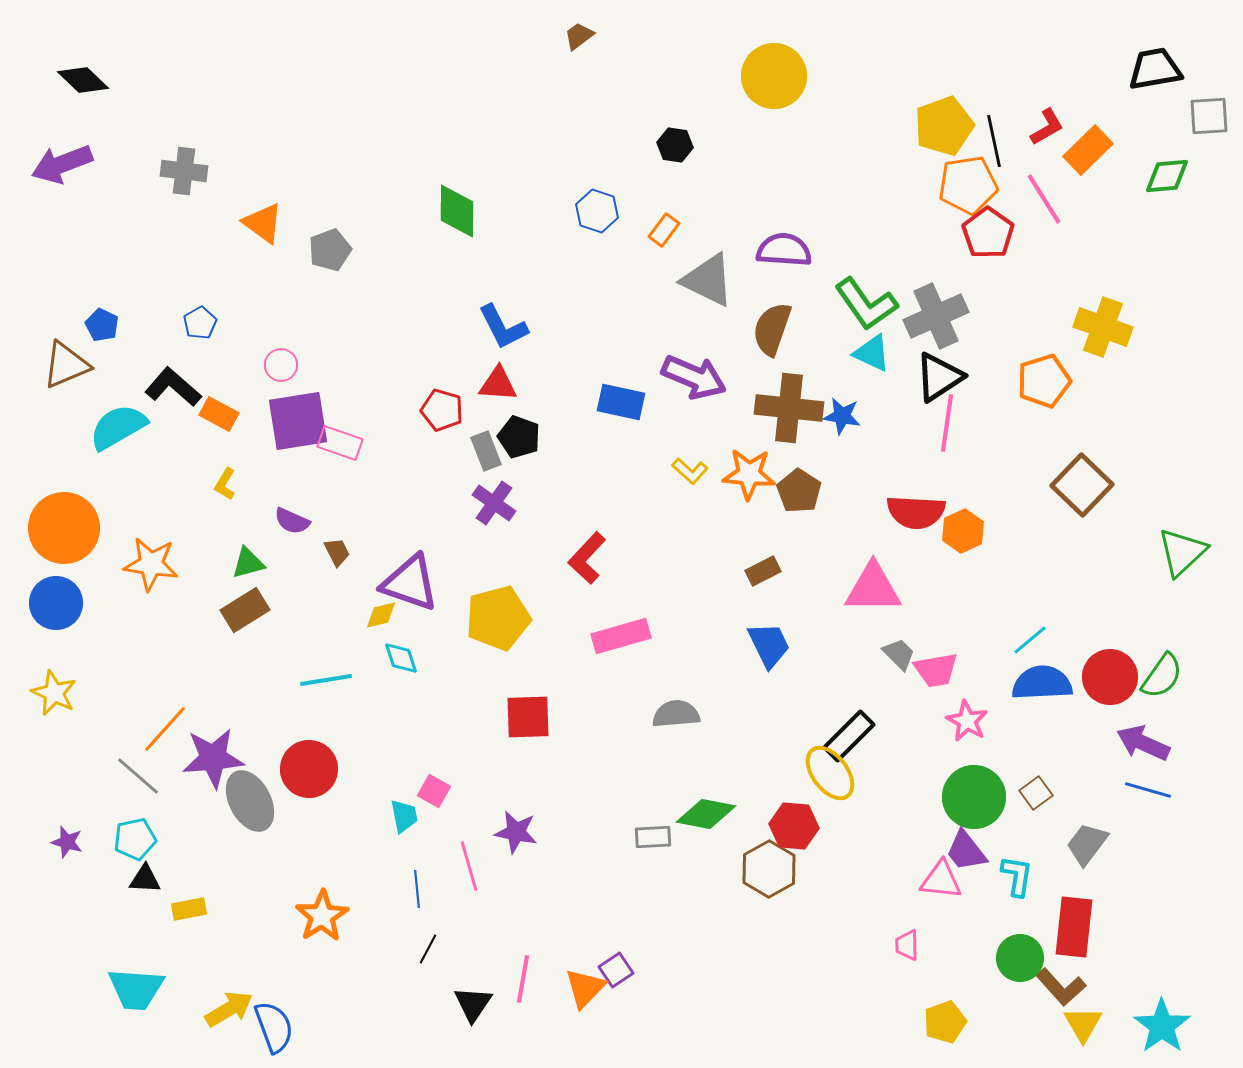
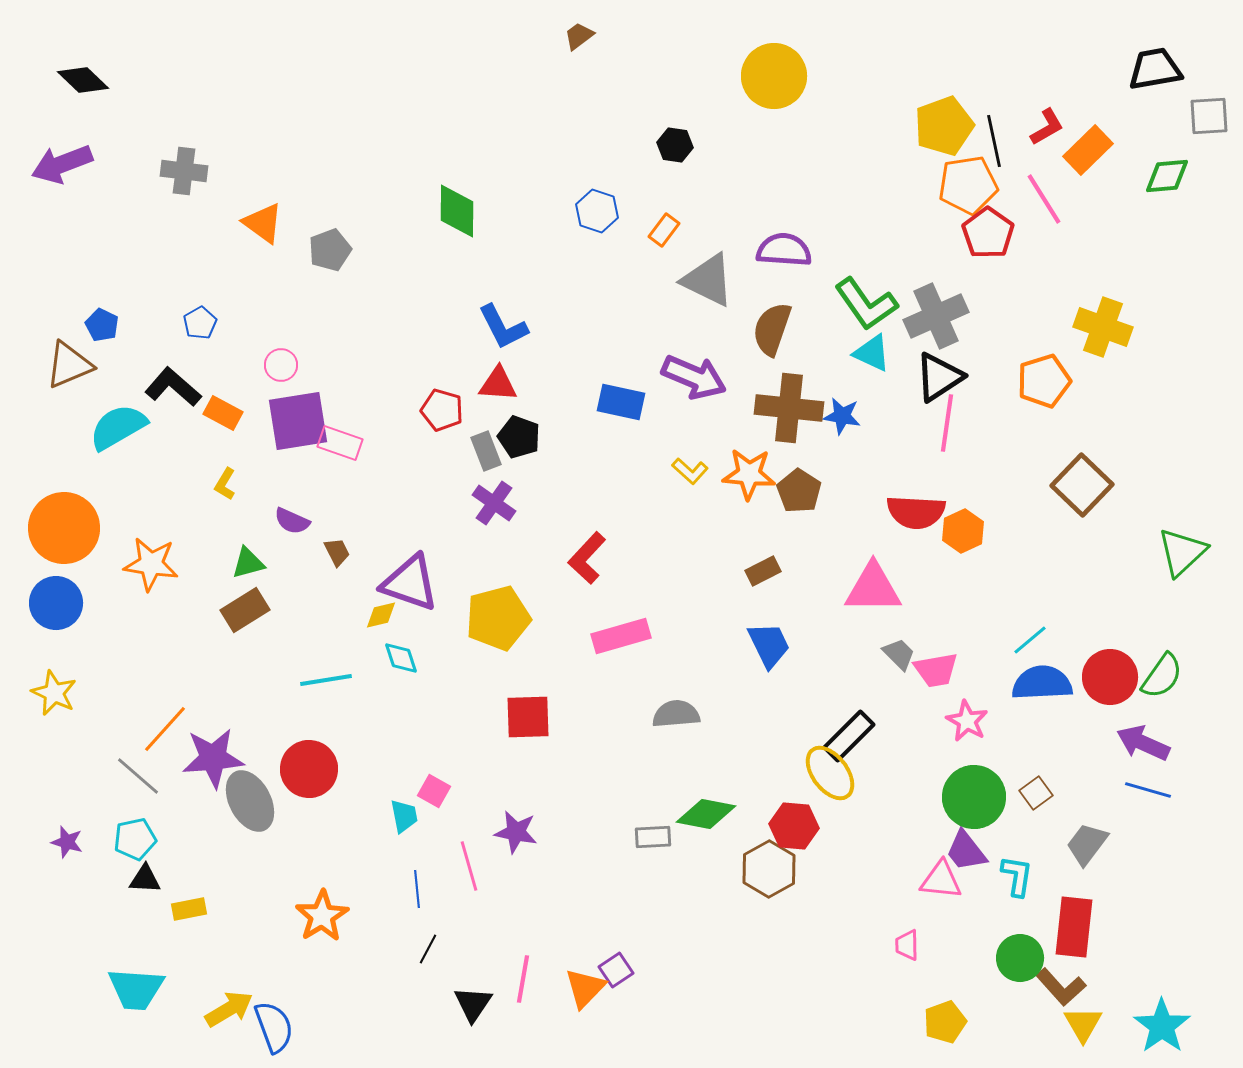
brown triangle at (66, 365): moved 3 px right
orange rectangle at (219, 414): moved 4 px right, 1 px up
